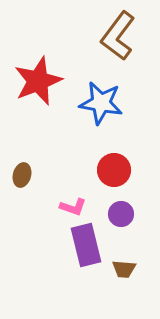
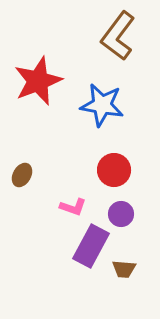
blue star: moved 1 px right, 2 px down
brown ellipse: rotated 15 degrees clockwise
purple rectangle: moved 5 px right, 1 px down; rotated 42 degrees clockwise
